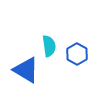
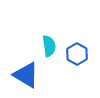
blue triangle: moved 5 px down
